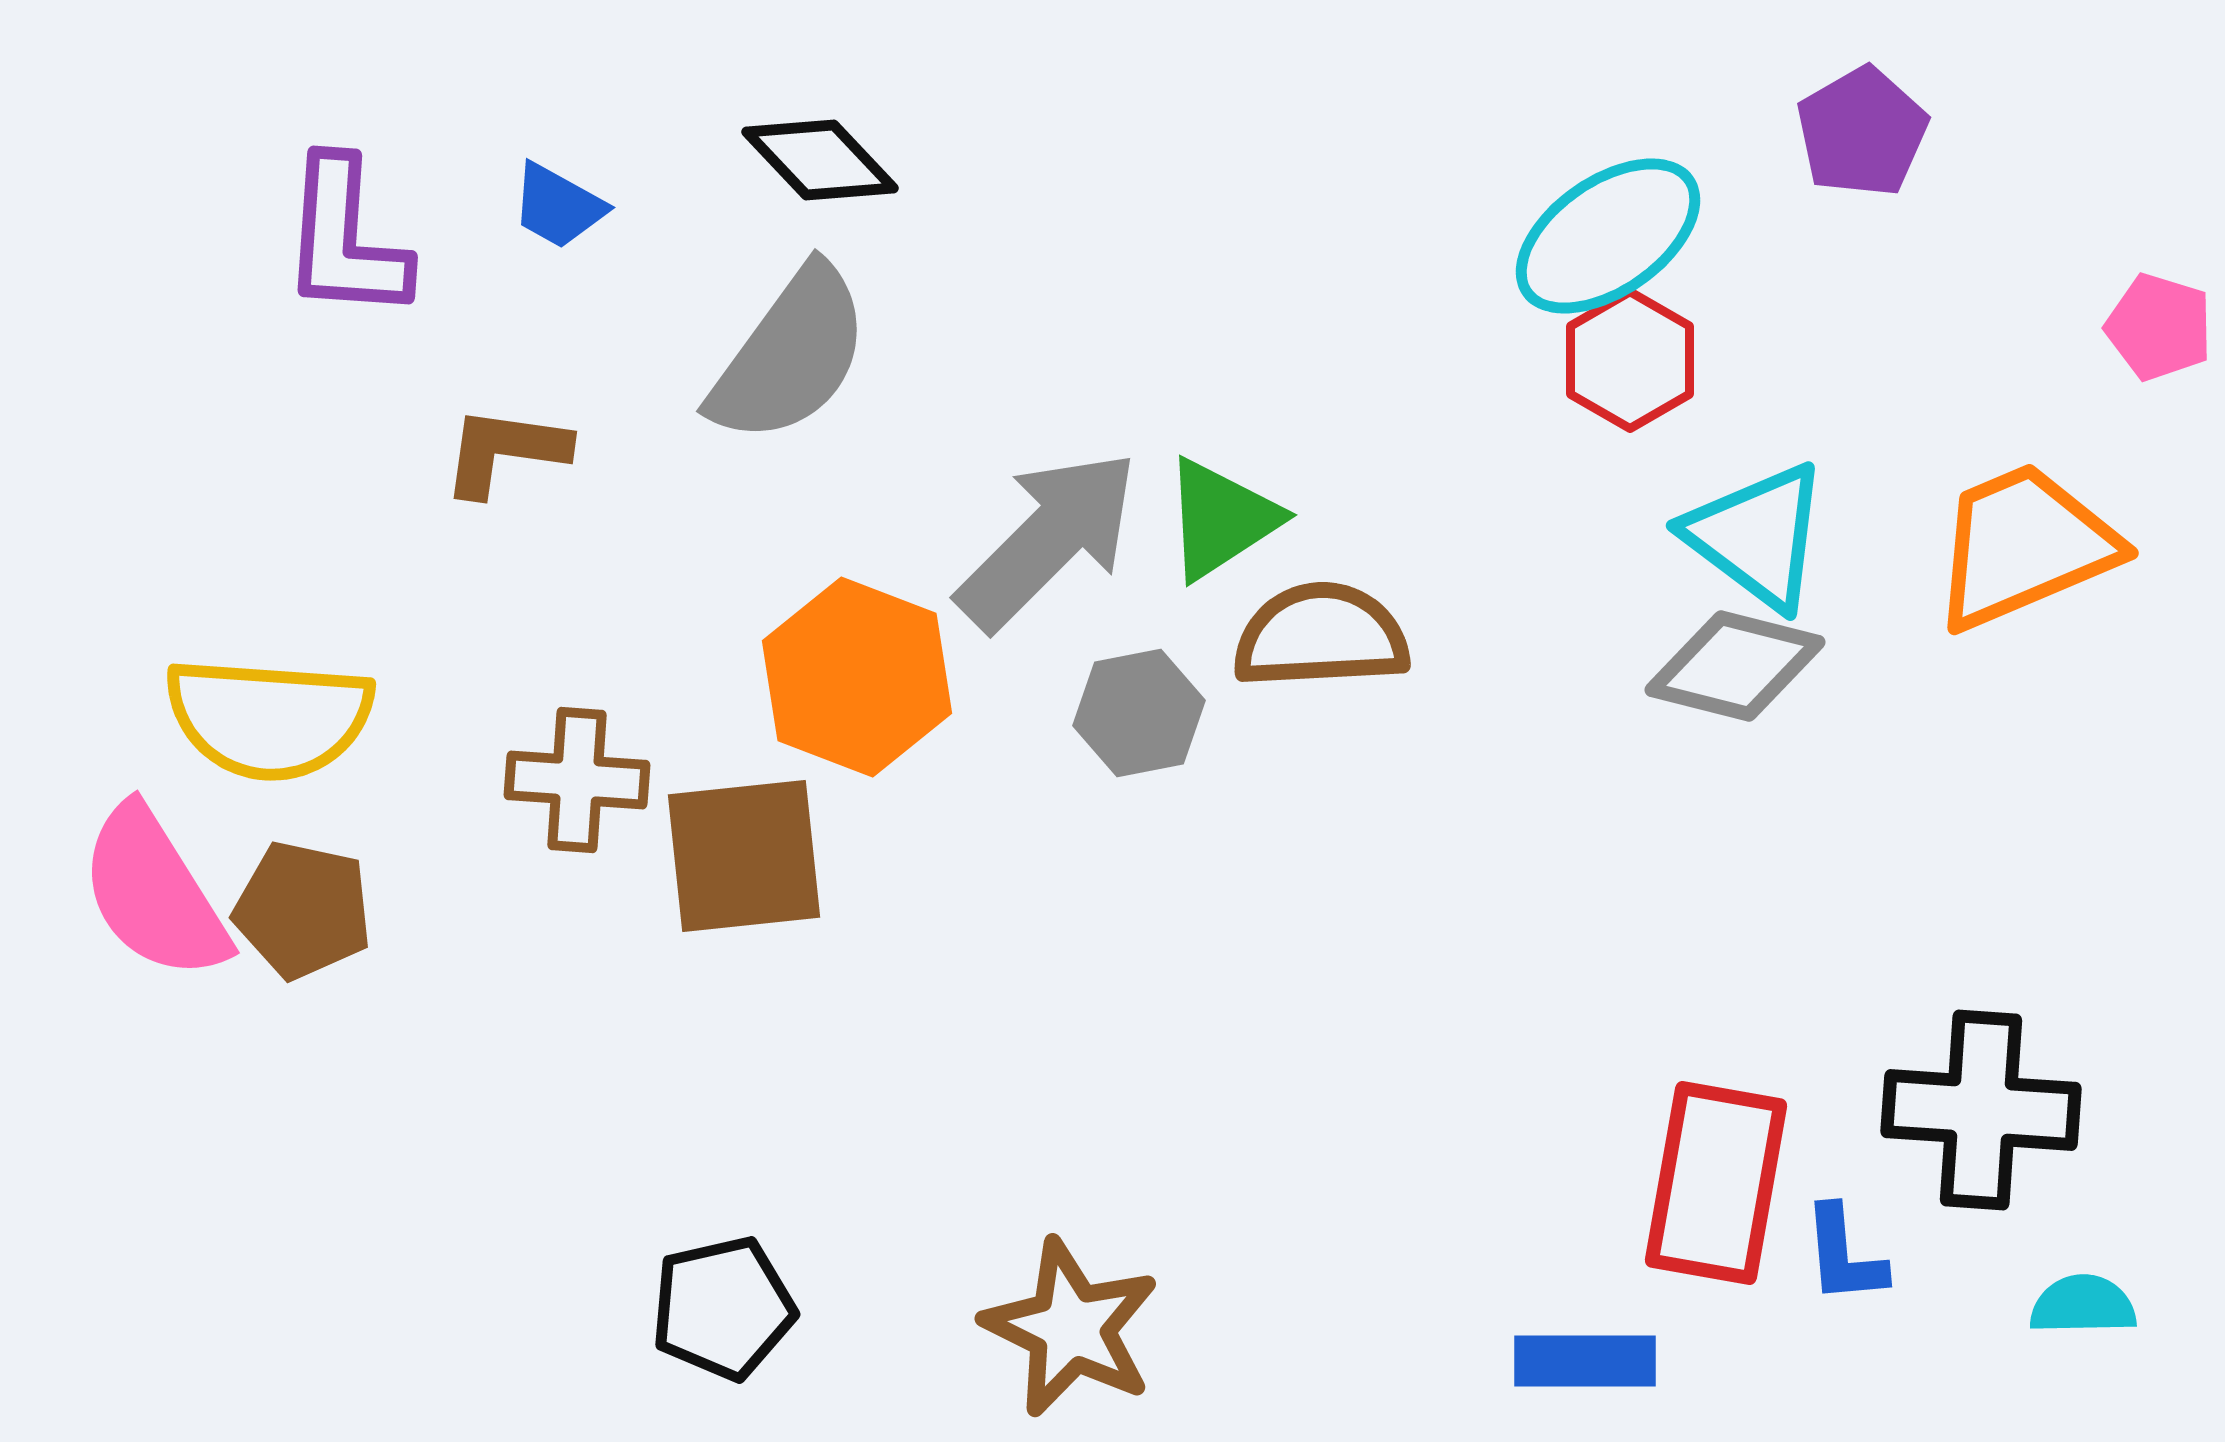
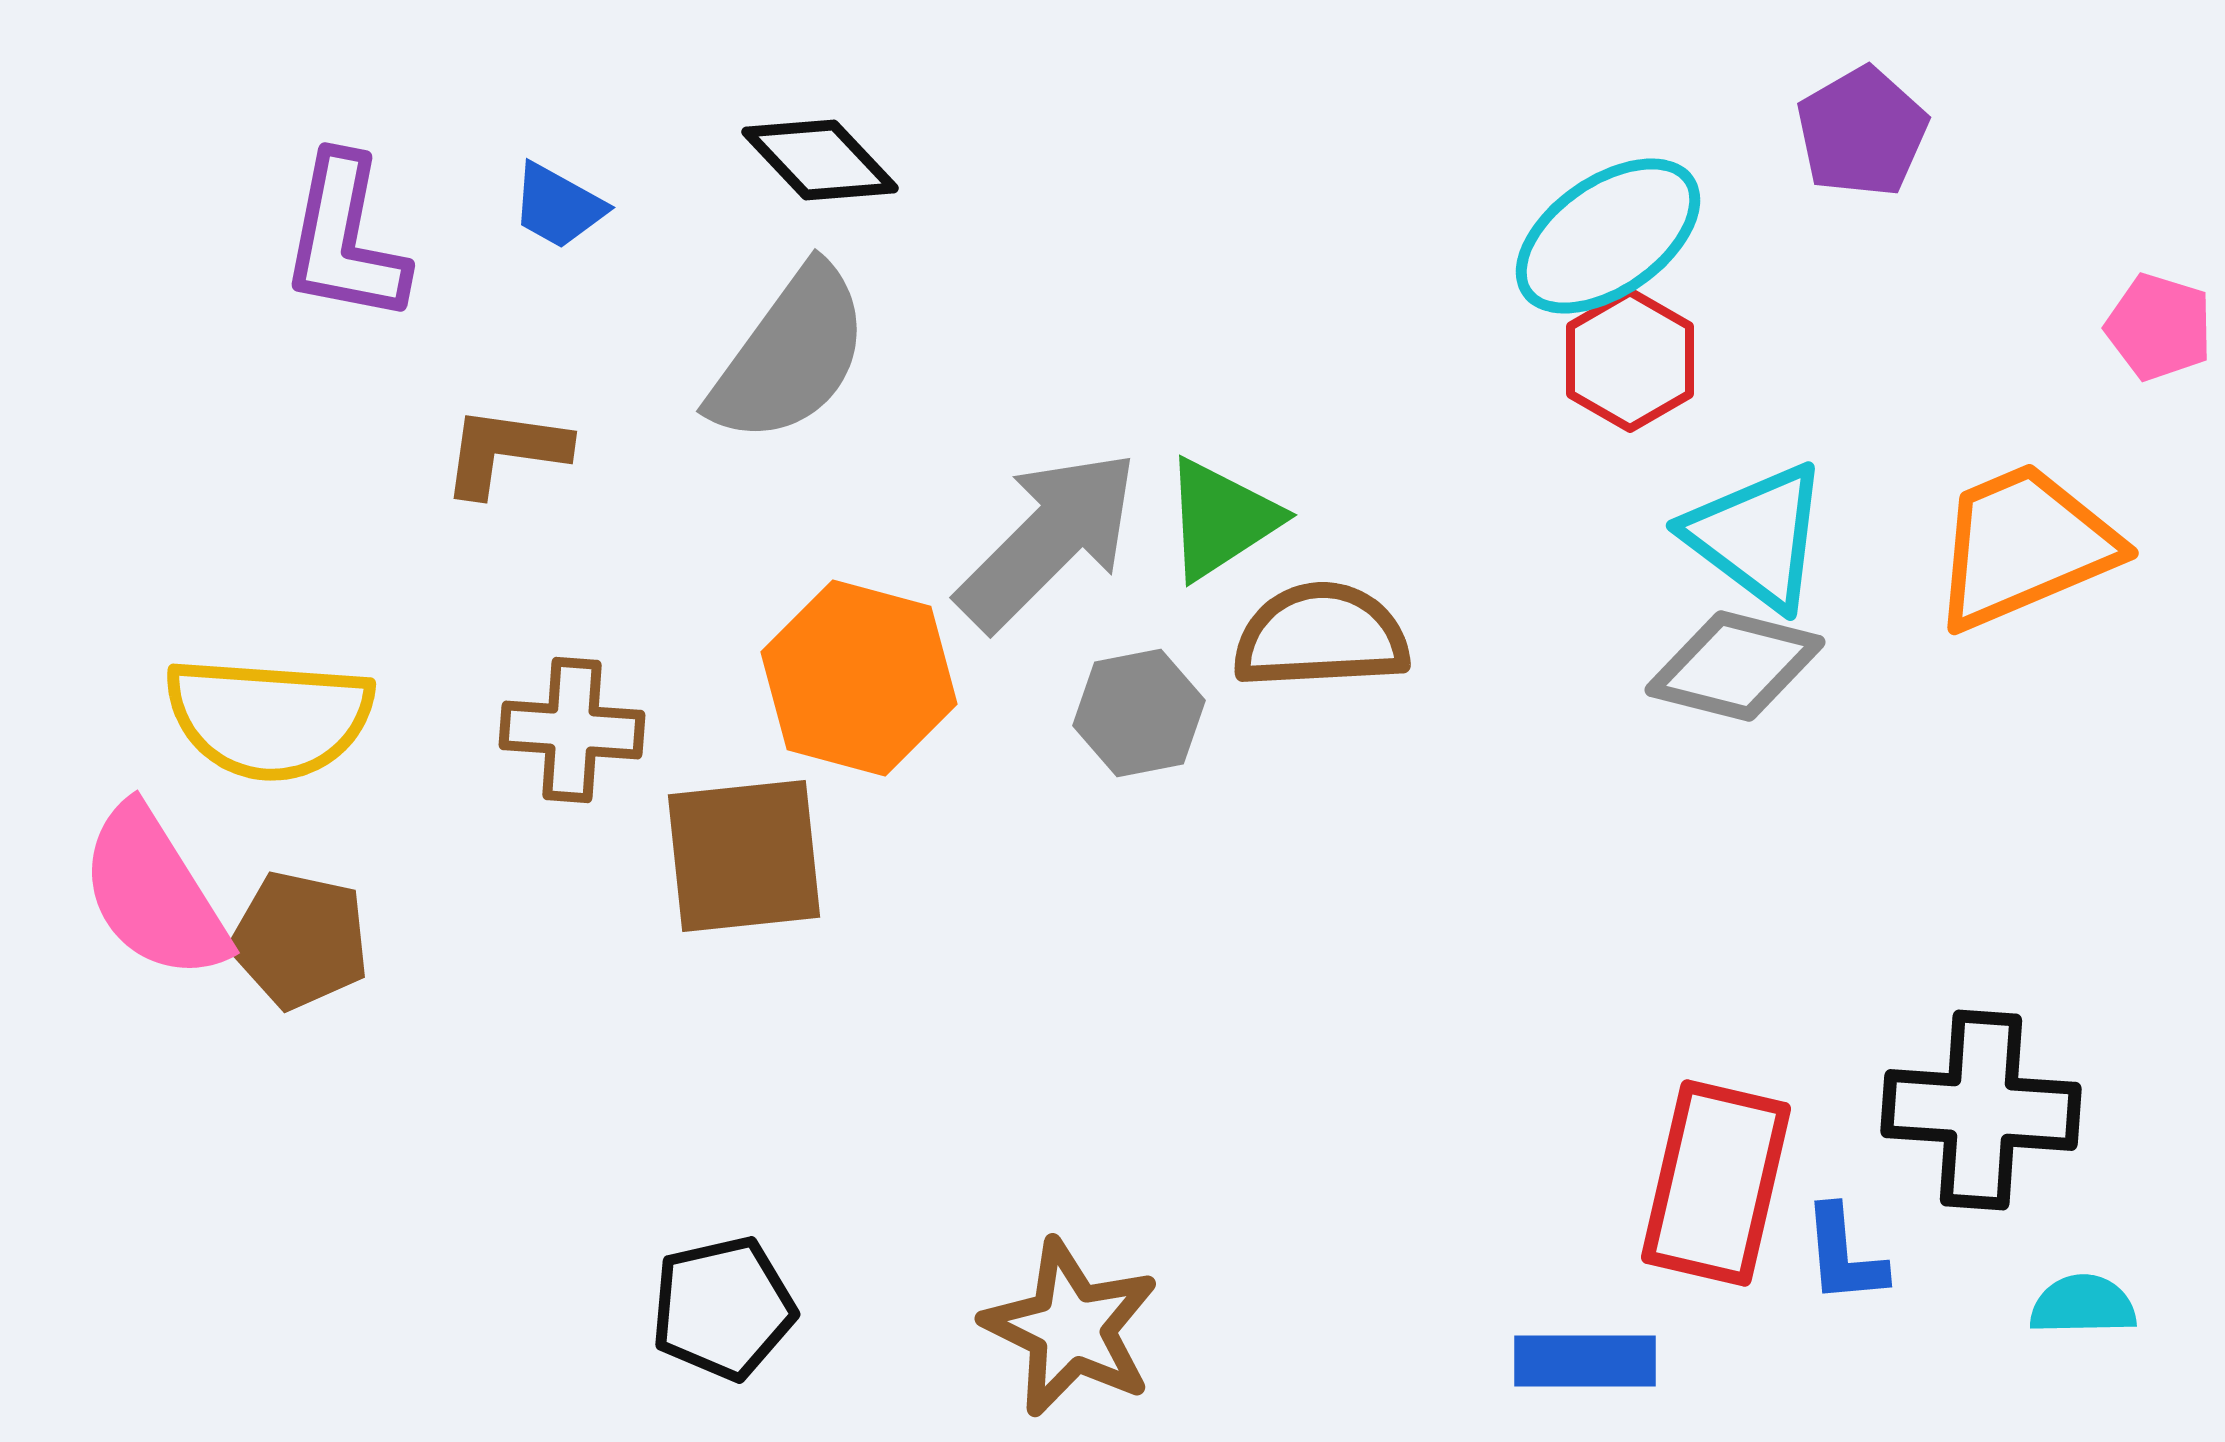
purple L-shape: rotated 7 degrees clockwise
orange hexagon: moved 2 px right, 1 px down; rotated 6 degrees counterclockwise
brown cross: moved 5 px left, 50 px up
brown pentagon: moved 3 px left, 30 px down
red rectangle: rotated 3 degrees clockwise
